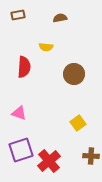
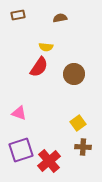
red semicircle: moved 15 px right; rotated 30 degrees clockwise
brown cross: moved 8 px left, 9 px up
